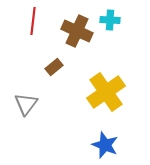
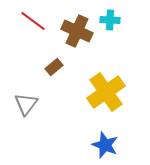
red line: rotated 60 degrees counterclockwise
